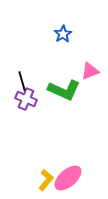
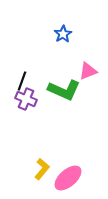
pink triangle: moved 2 px left
black line: rotated 36 degrees clockwise
yellow L-shape: moved 4 px left, 11 px up
